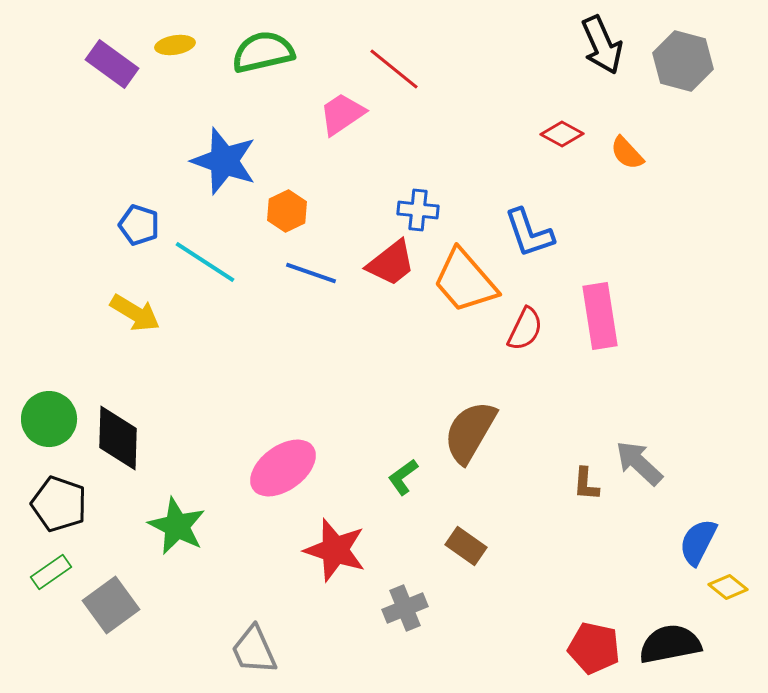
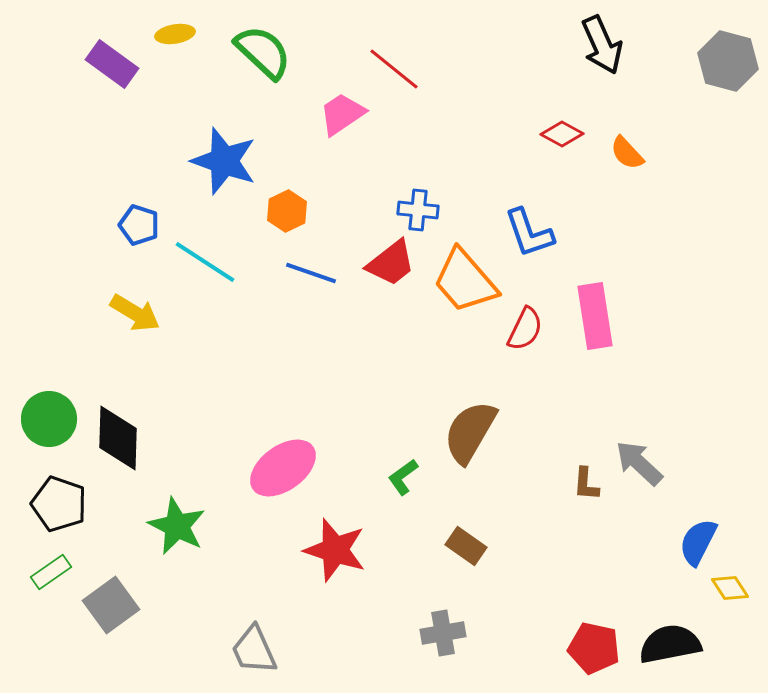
yellow ellipse: moved 11 px up
green semicircle: rotated 56 degrees clockwise
gray hexagon: moved 45 px right
pink rectangle: moved 5 px left
yellow diamond: moved 2 px right, 1 px down; rotated 18 degrees clockwise
gray cross: moved 38 px right, 25 px down; rotated 12 degrees clockwise
